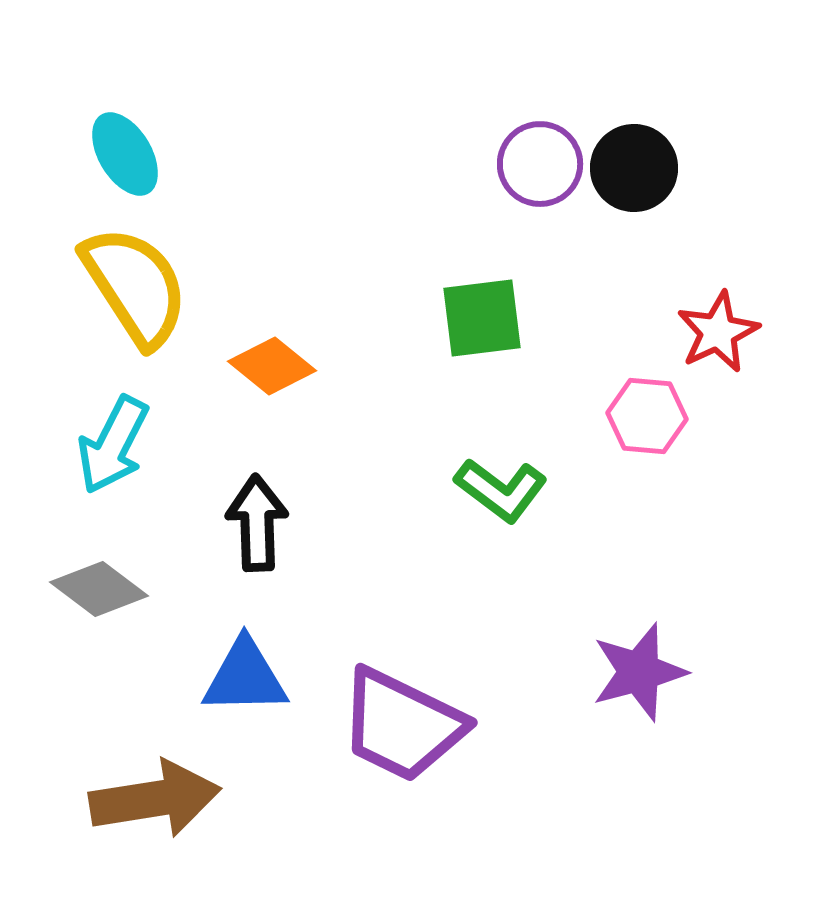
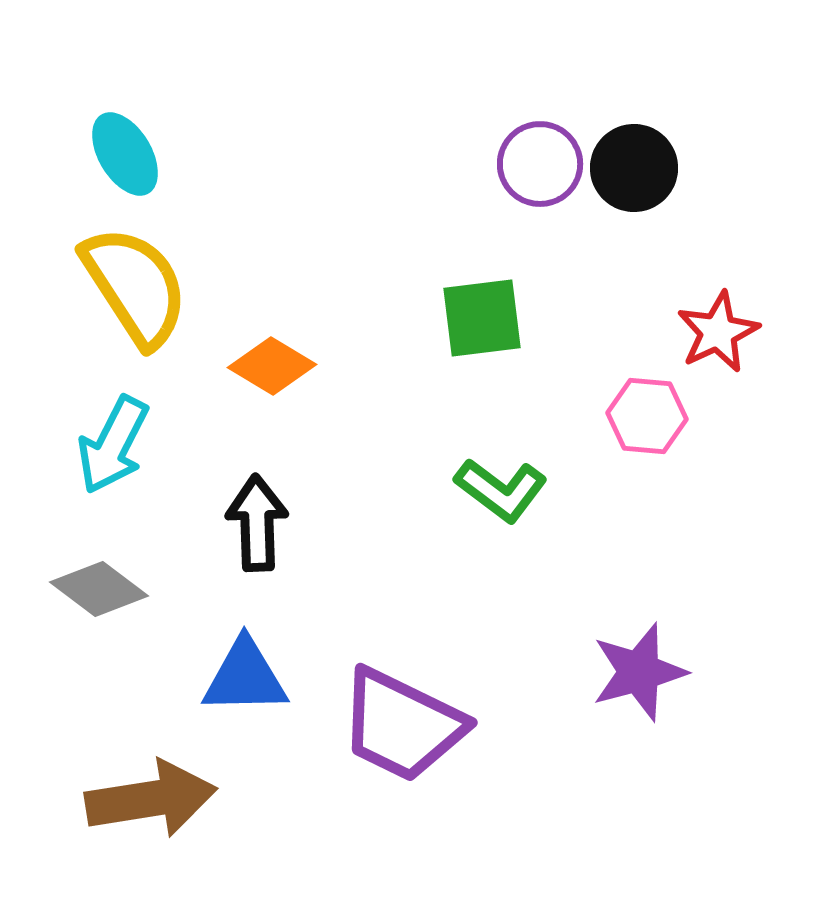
orange diamond: rotated 8 degrees counterclockwise
brown arrow: moved 4 px left
